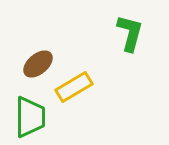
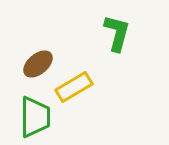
green L-shape: moved 13 px left
green trapezoid: moved 5 px right
